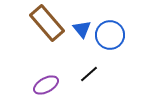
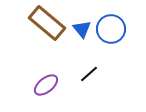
brown rectangle: rotated 9 degrees counterclockwise
blue circle: moved 1 px right, 6 px up
purple ellipse: rotated 10 degrees counterclockwise
